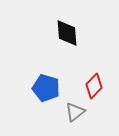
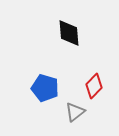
black diamond: moved 2 px right
blue pentagon: moved 1 px left
